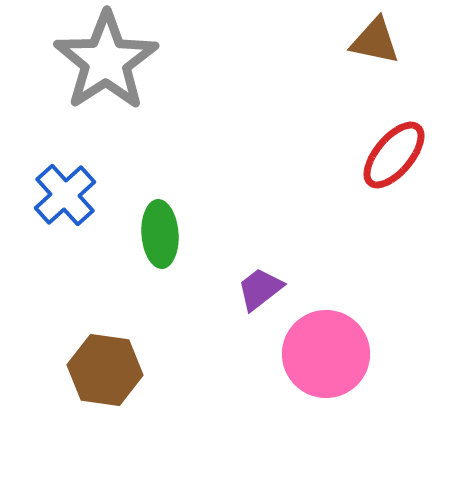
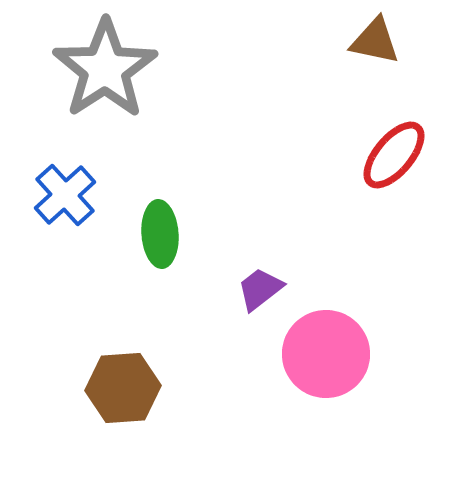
gray star: moved 1 px left, 8 px down
brown hexagon: moved 18 px right, 18 px down; rotated 12 degrees counterclockwise
